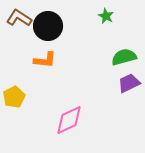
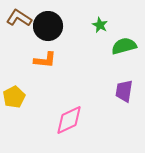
green star: moved 6 px left, 9 px down
green semicircle: moved 11 px up
purple trapezoid: moved 5 px left, 8 px down; rotated 55 degrees counterclockwise
